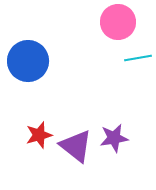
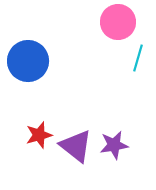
cyan line: rotated 64 degrees counterclockwise
purple star: moved 7 px down
